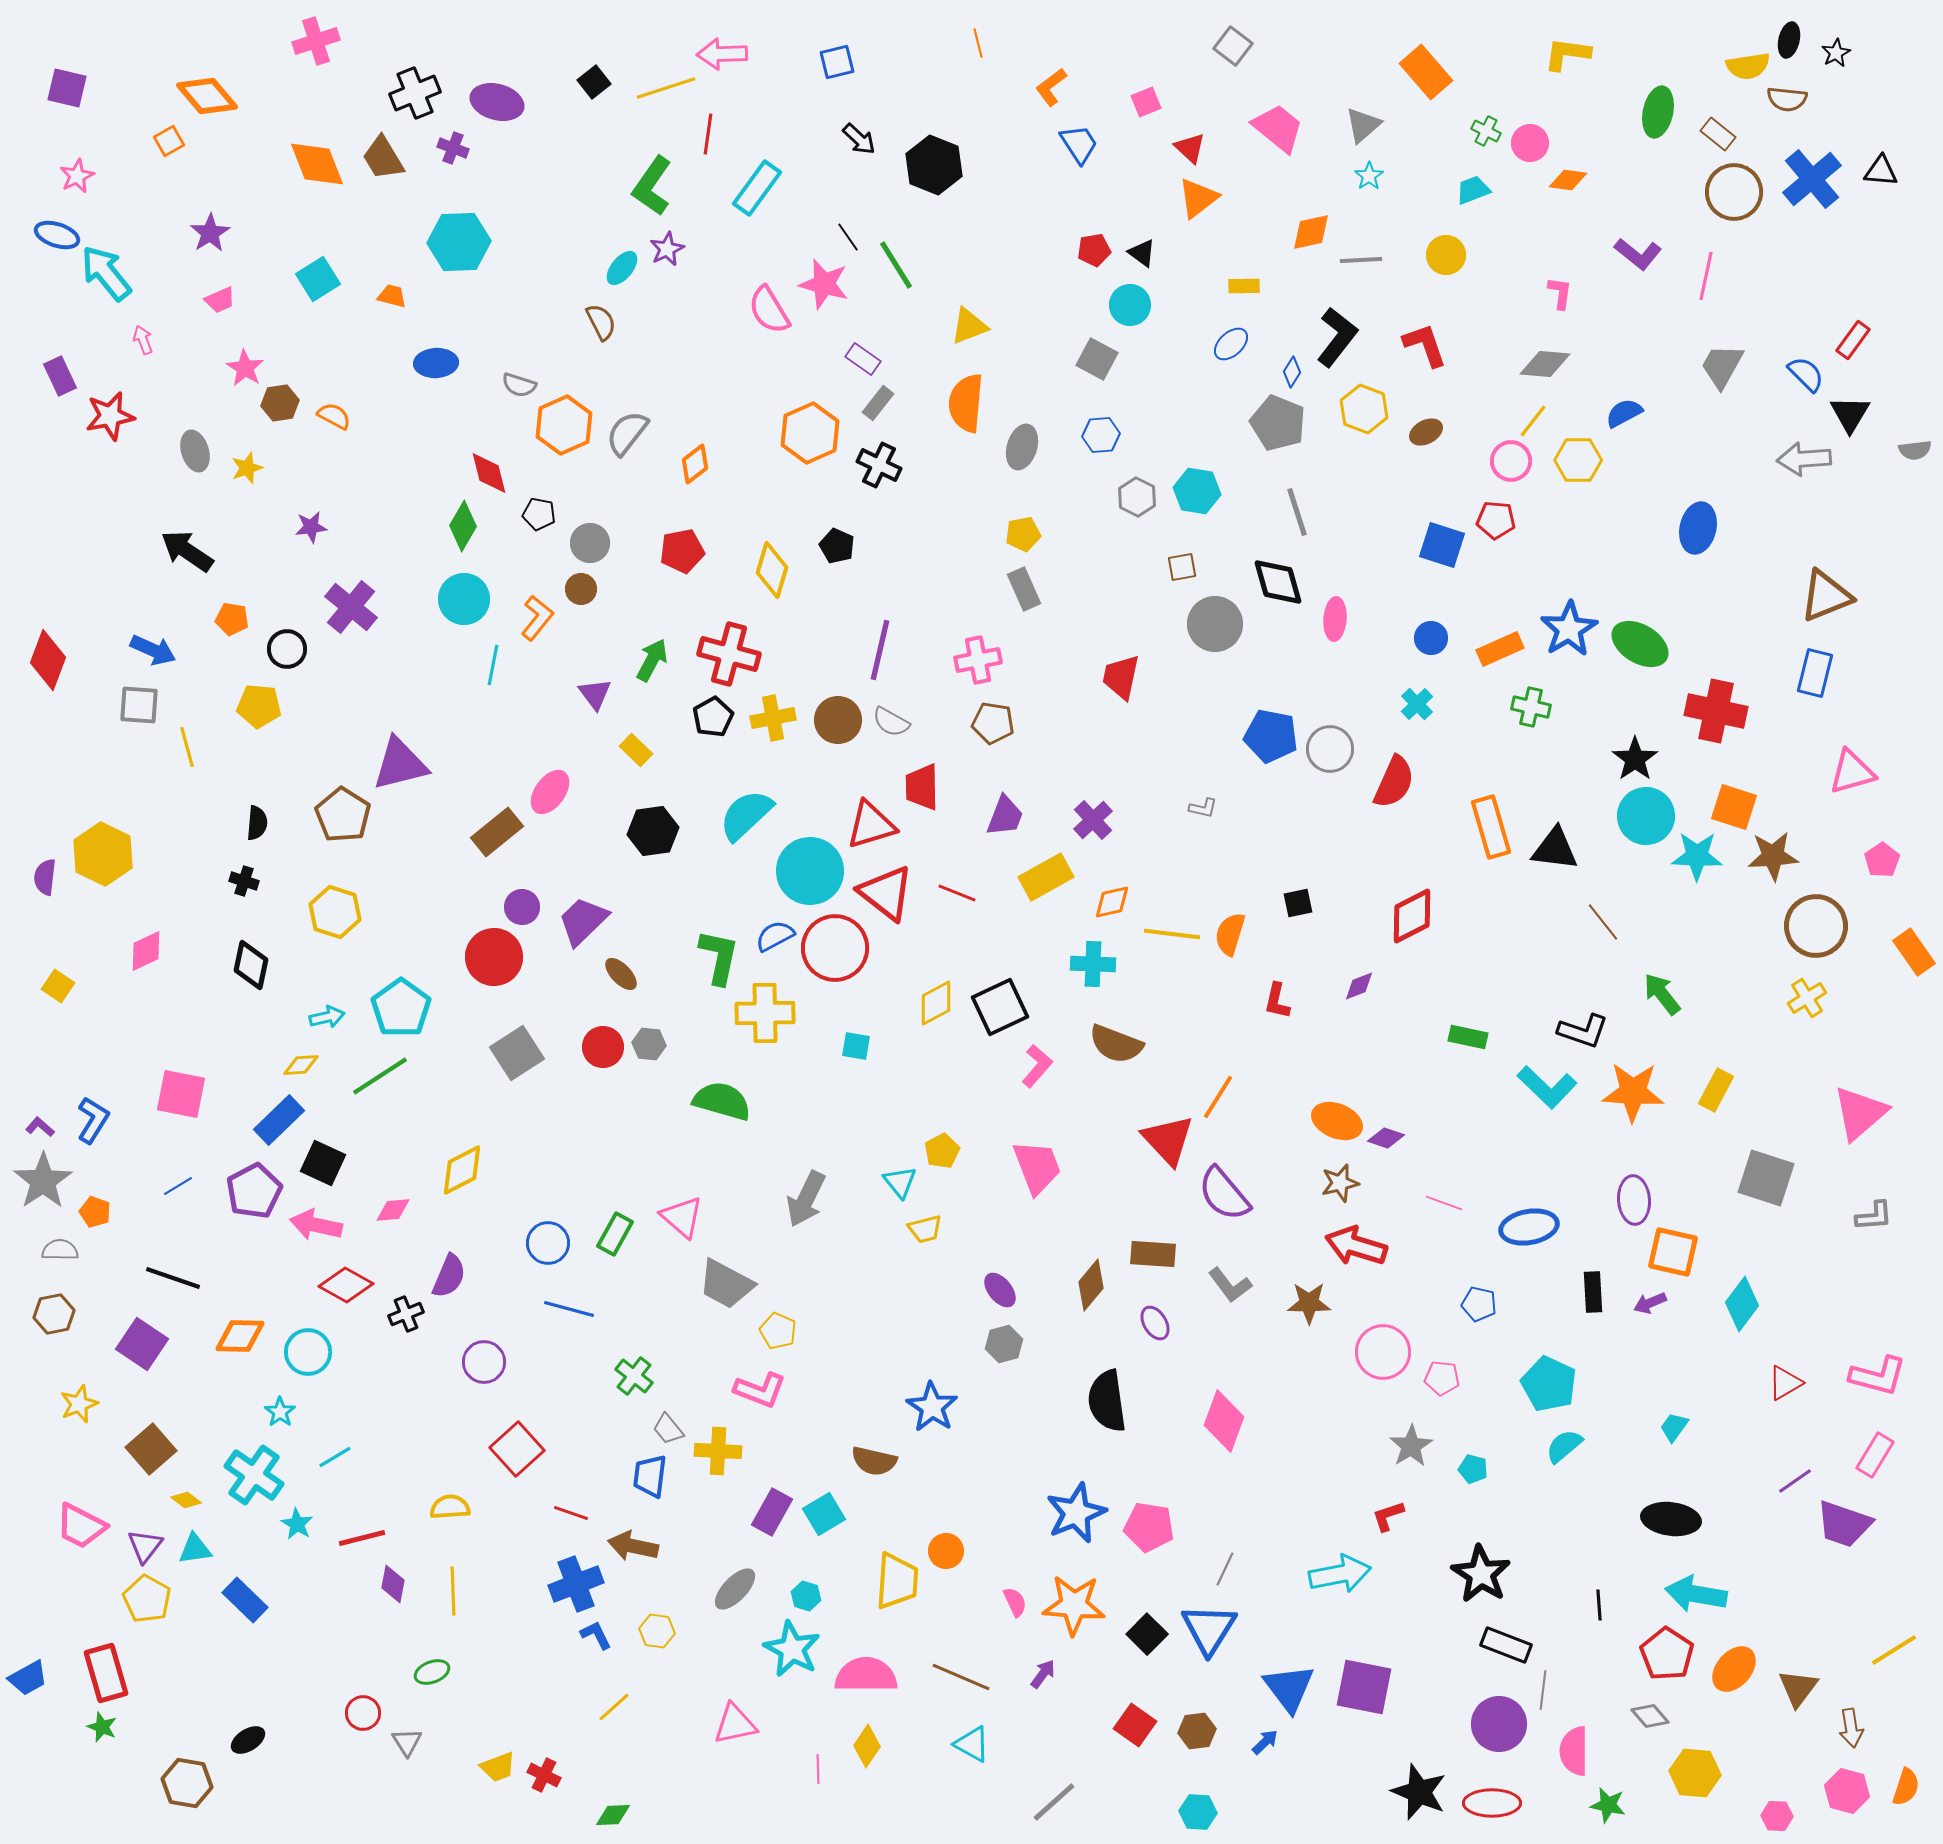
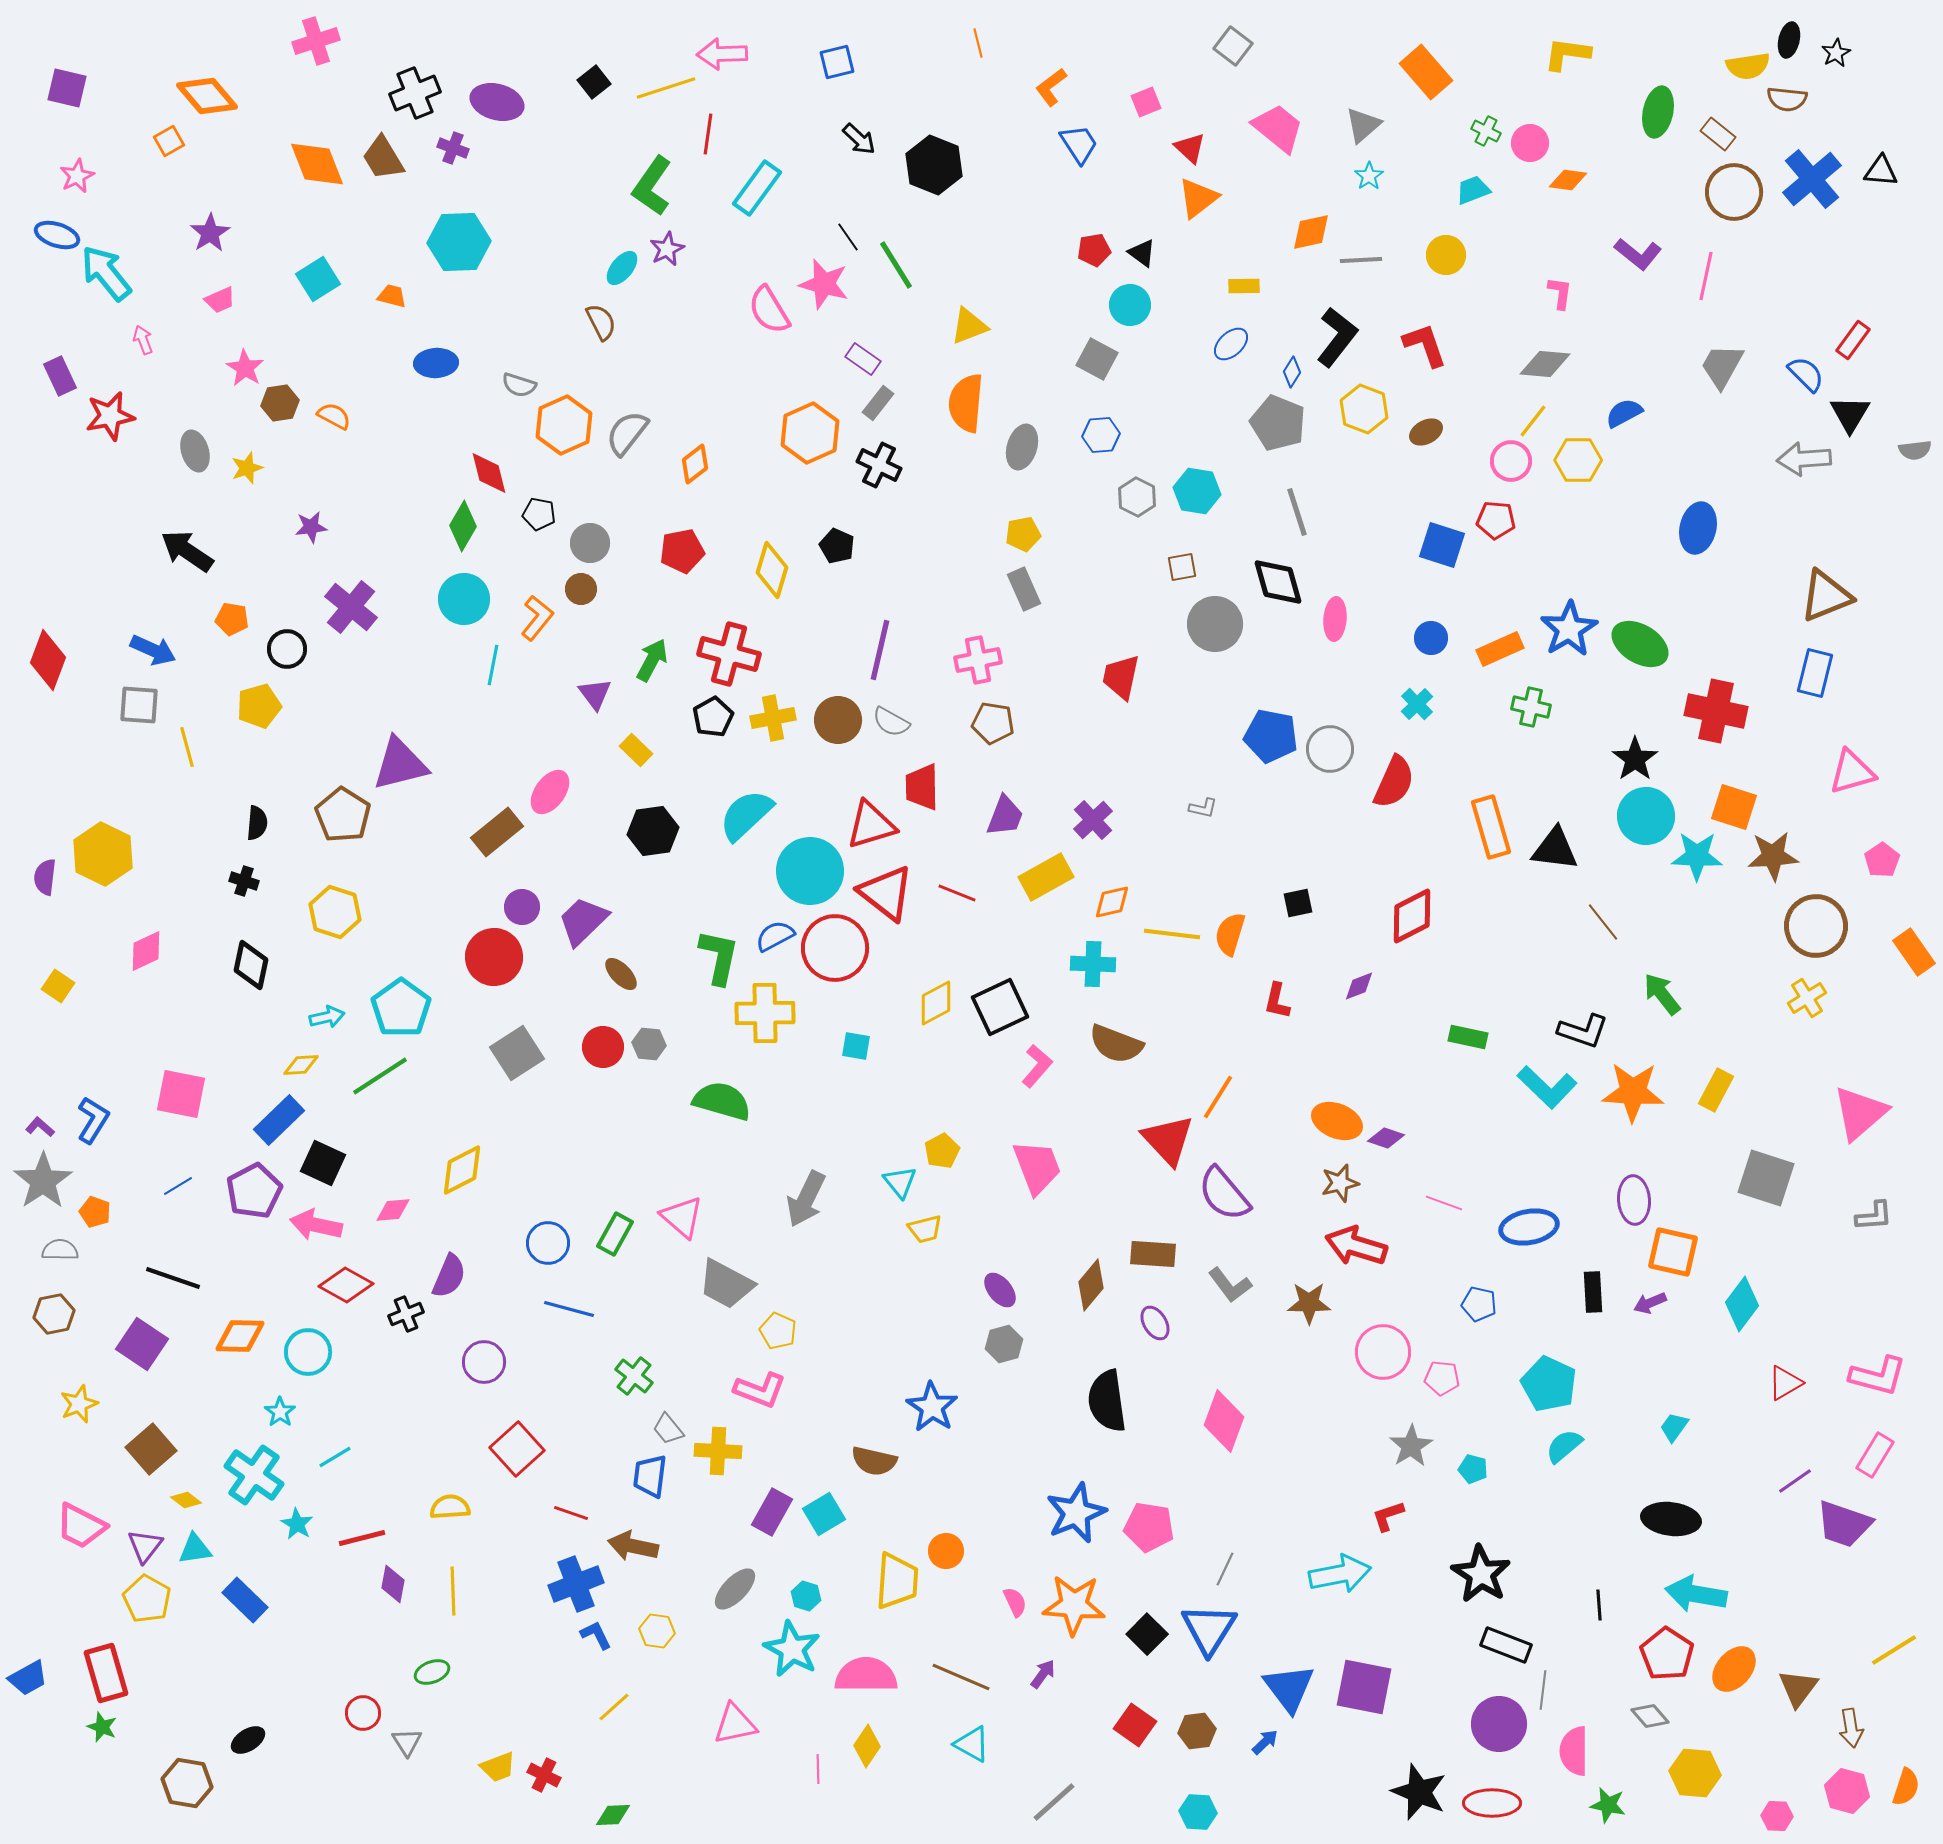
yellow pentagon at (259, 706): rotated 21 degrees counterclockwise
